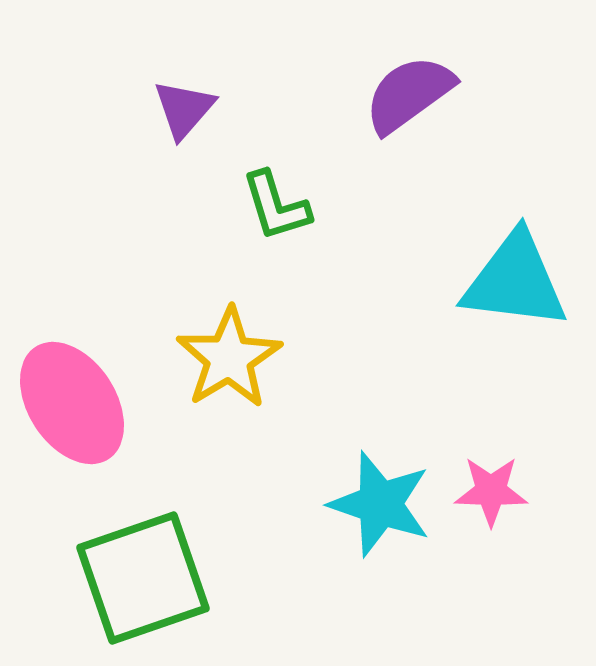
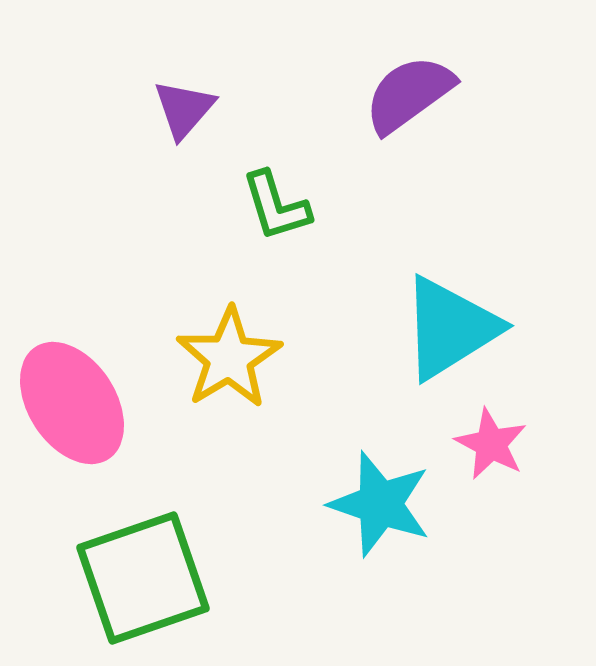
cyan triangle: moved 65 px left, 47 px down; rotated 39 degrees counterclockwise
pink star: moved 47 px up; rotated 26 degrees clockwise
